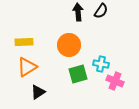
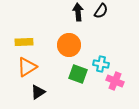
green square: rotated 36 degrees clockwise
